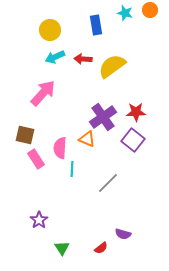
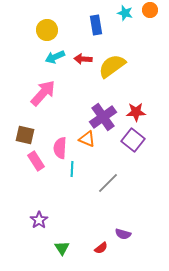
yellow circle: moved 3 px left
pink rectangle: moved 2 px down
